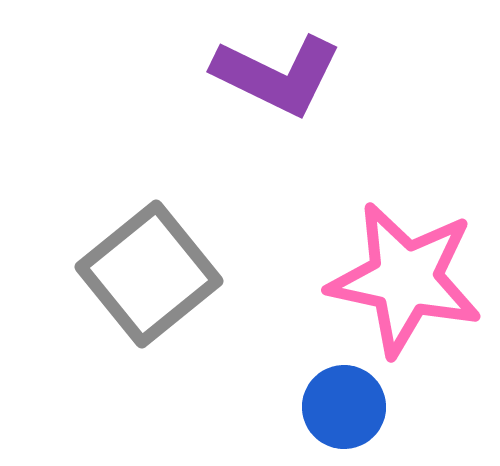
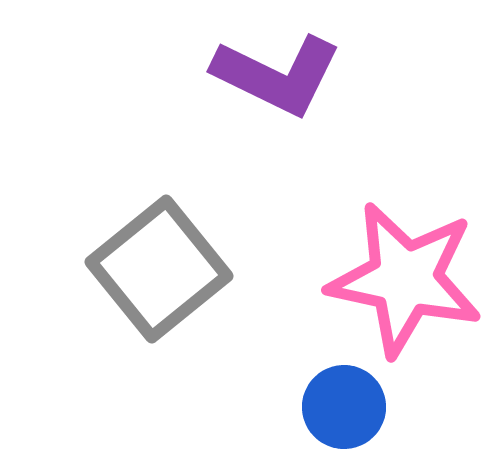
gray square: moved 10 px right, 5 px up
